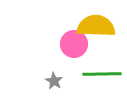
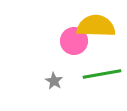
pink circle: moved 3 px up
green line: rotated 9 degrees counterclockwise
